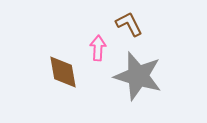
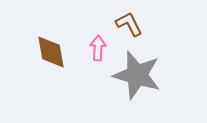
brown diamond: moved 12 px left, 20 px up
gray star: moved 1 px left, 1 px up
